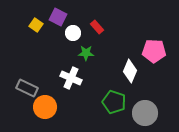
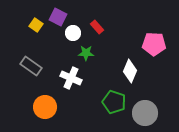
pink pentagon: moved 7 px up
gray rectangle: moved 4 px right, 22 px up; rotated 10 degrees clockwise
